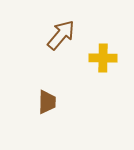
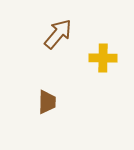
brown arrow: moved 3 px left, 1 px up
